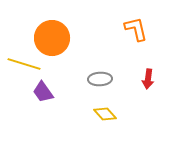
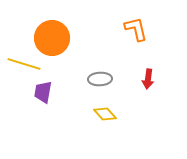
purple trapezoid: rotated 45 degrees clockwise
